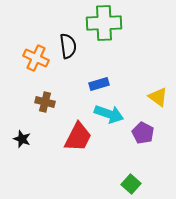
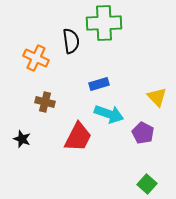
black semicircle: moved 3 px right, 5 px up
yellow triangle: moved 1 px left; rotated 10 degrees clockwise
green square: moved 16 px right
